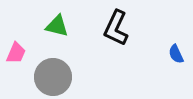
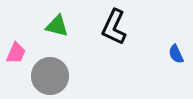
black L-shape: moved 2 px left, 1 px up
gray circle: moved 3 px left, 1 px up
